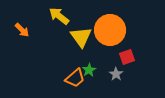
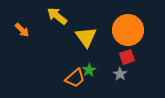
yellow arrow: moved 2 px left
orange circle: moved 18 px right
yellow triangle: moved 5 px right
gray star: moved 4 px right
